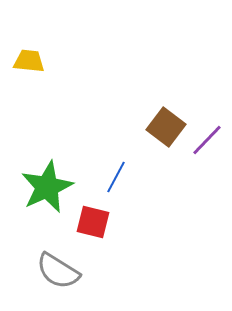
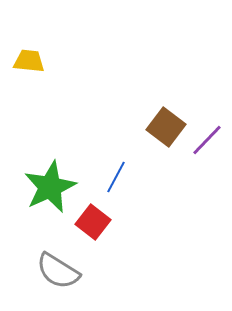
green star: moved 3 px right
red square: rotated 24 degrees clockwise
